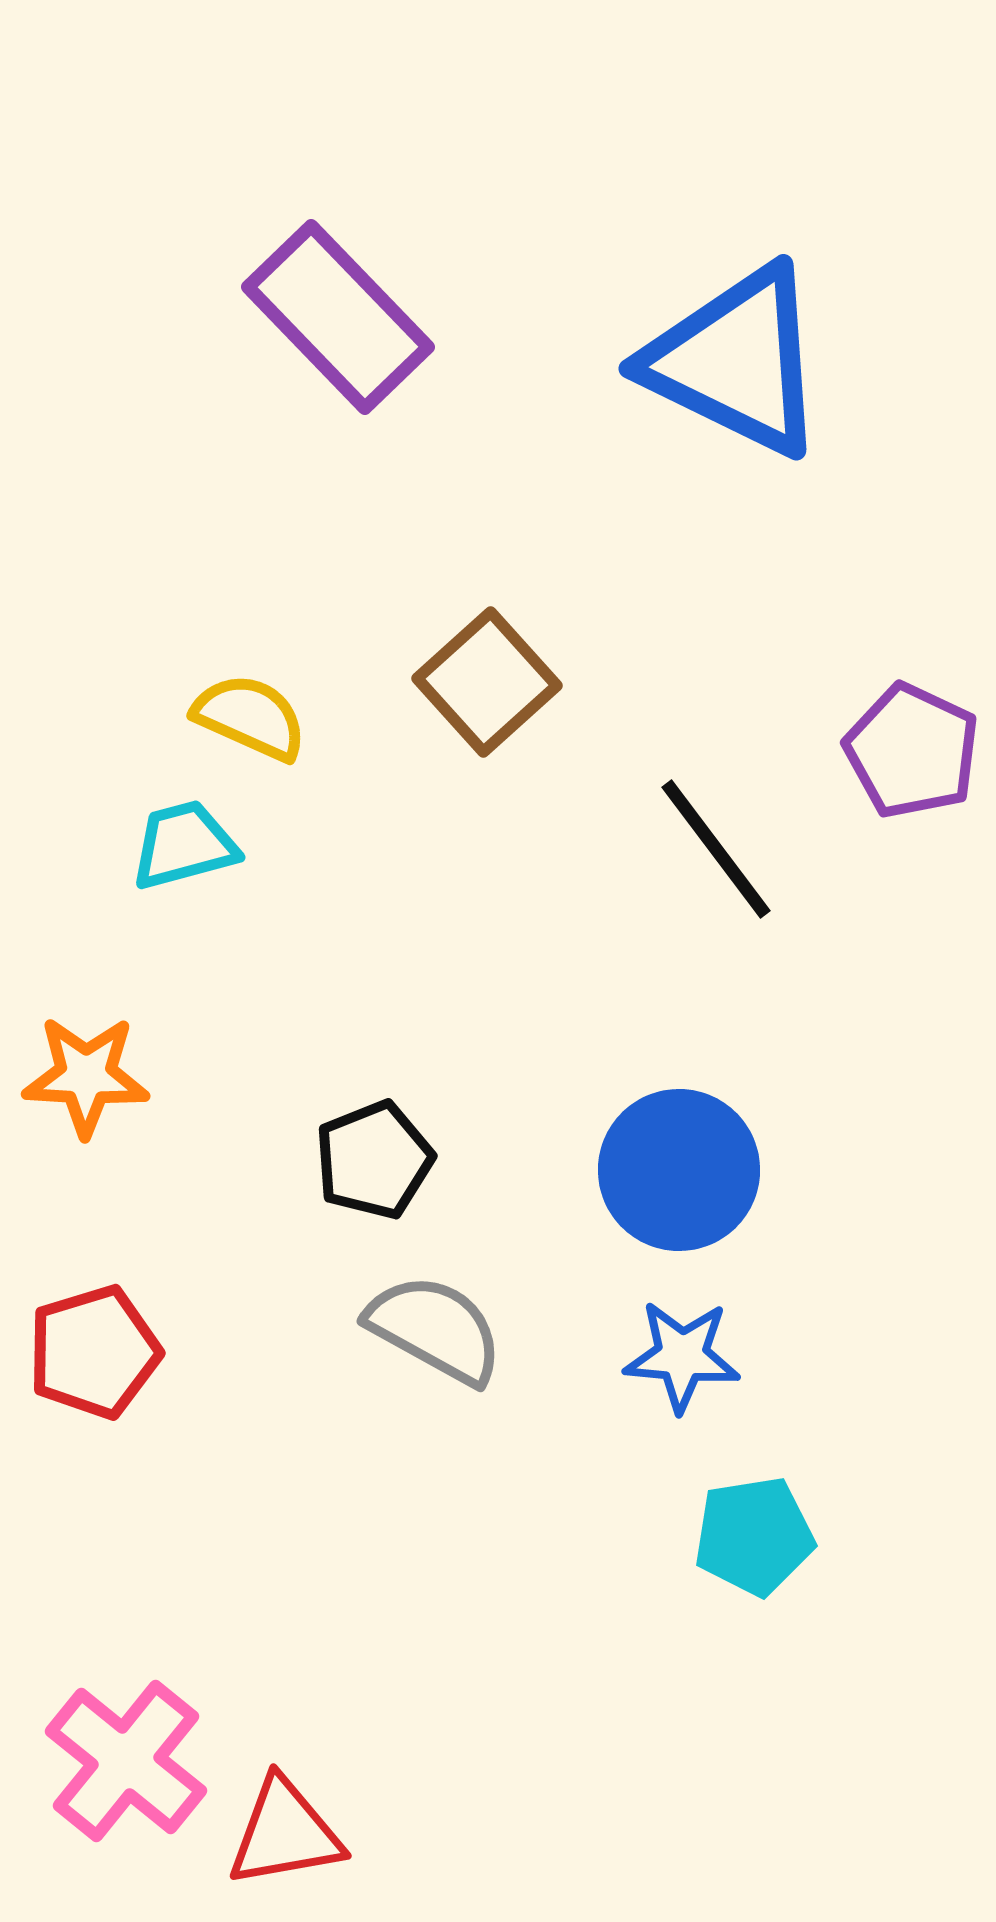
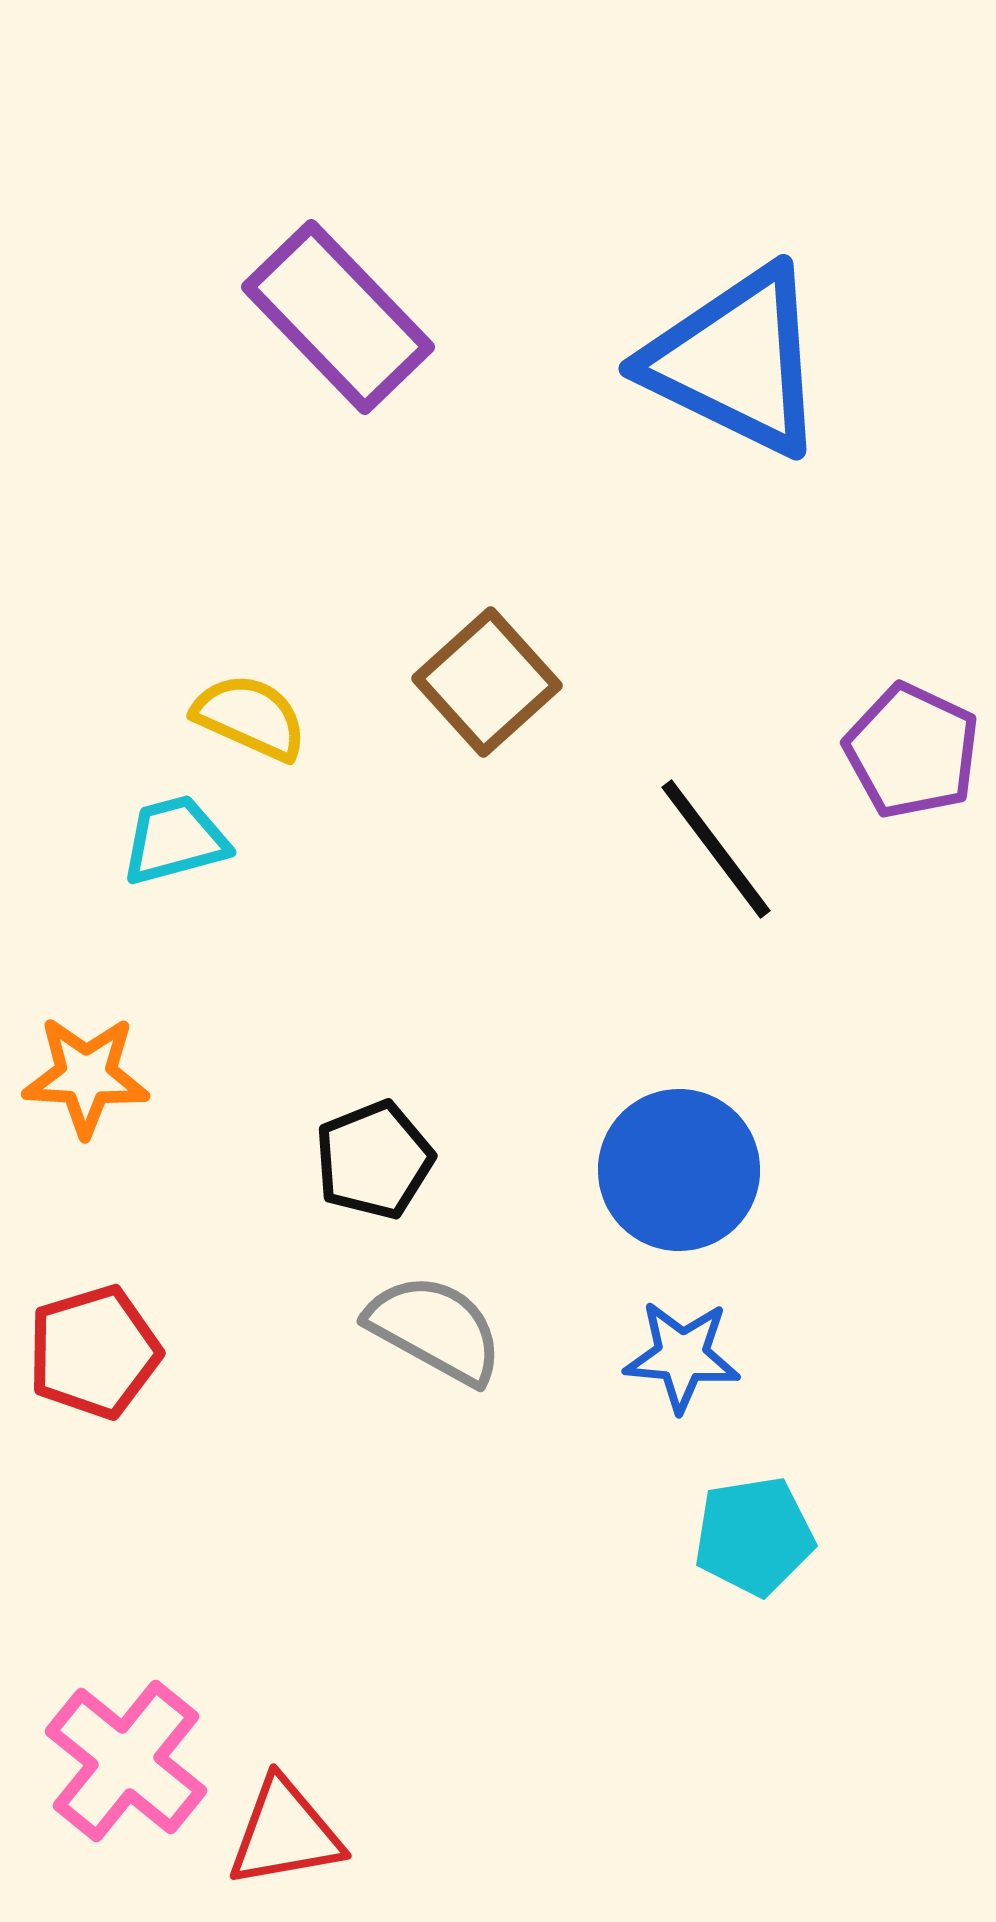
cyan trapezoid: moved 9 px left, 5 px up
